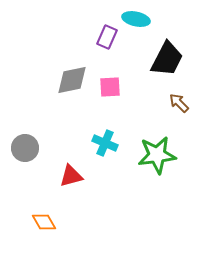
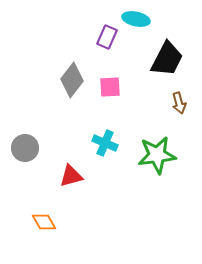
gray diamond: rotated 40 degrees counterclockwise
brown arrow: rotated 150 degrees counterclockwise
